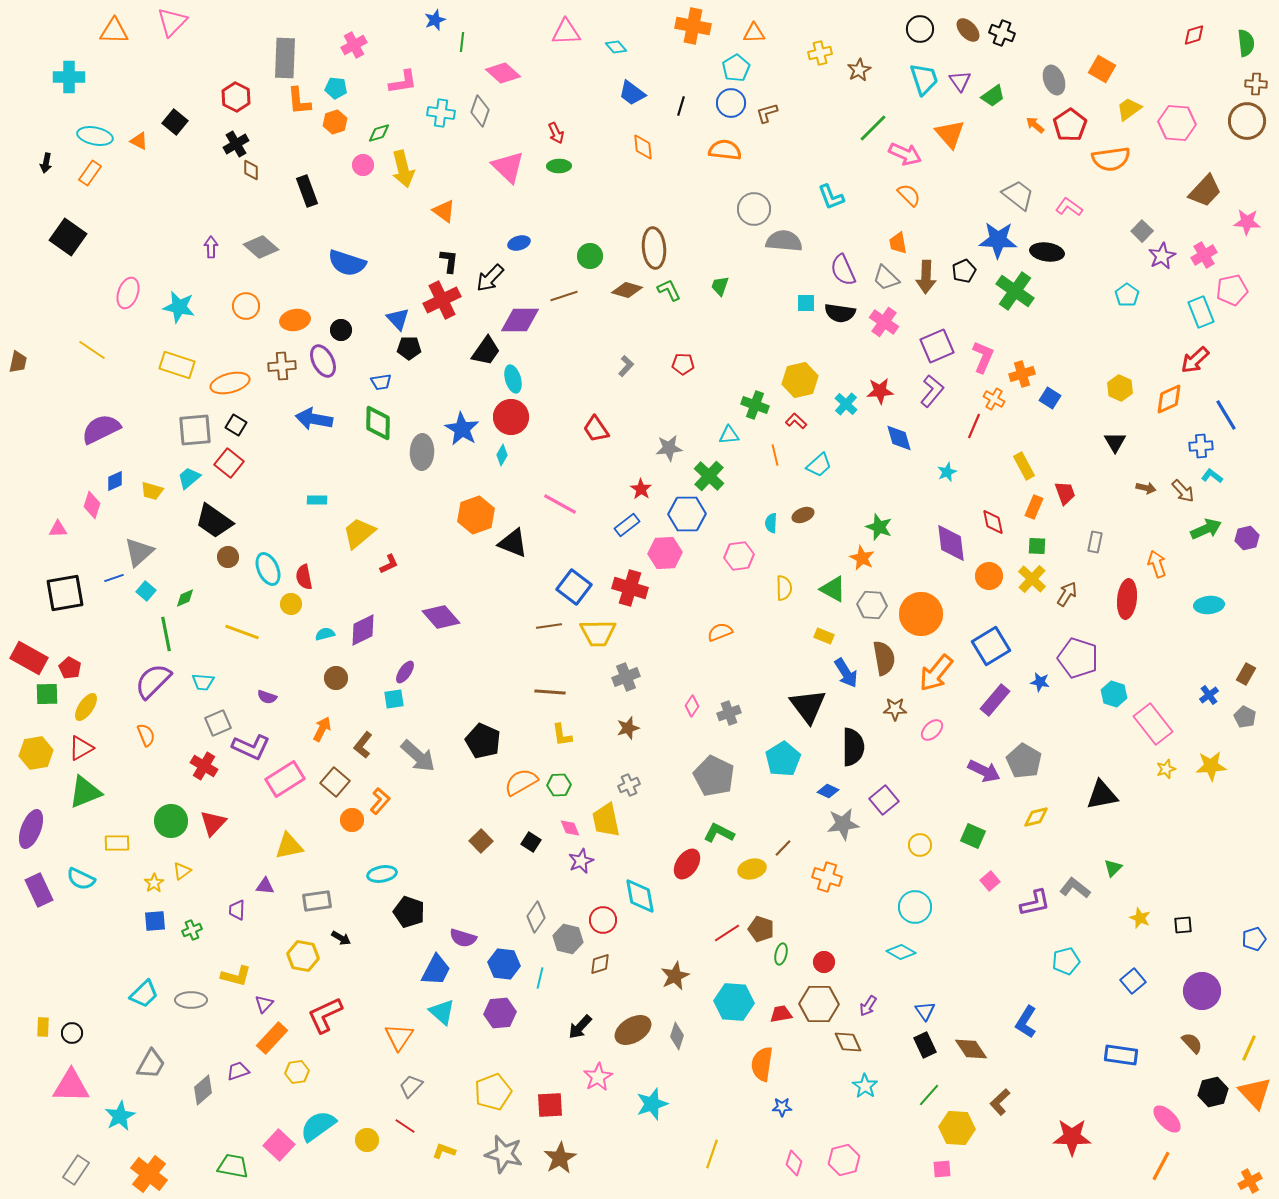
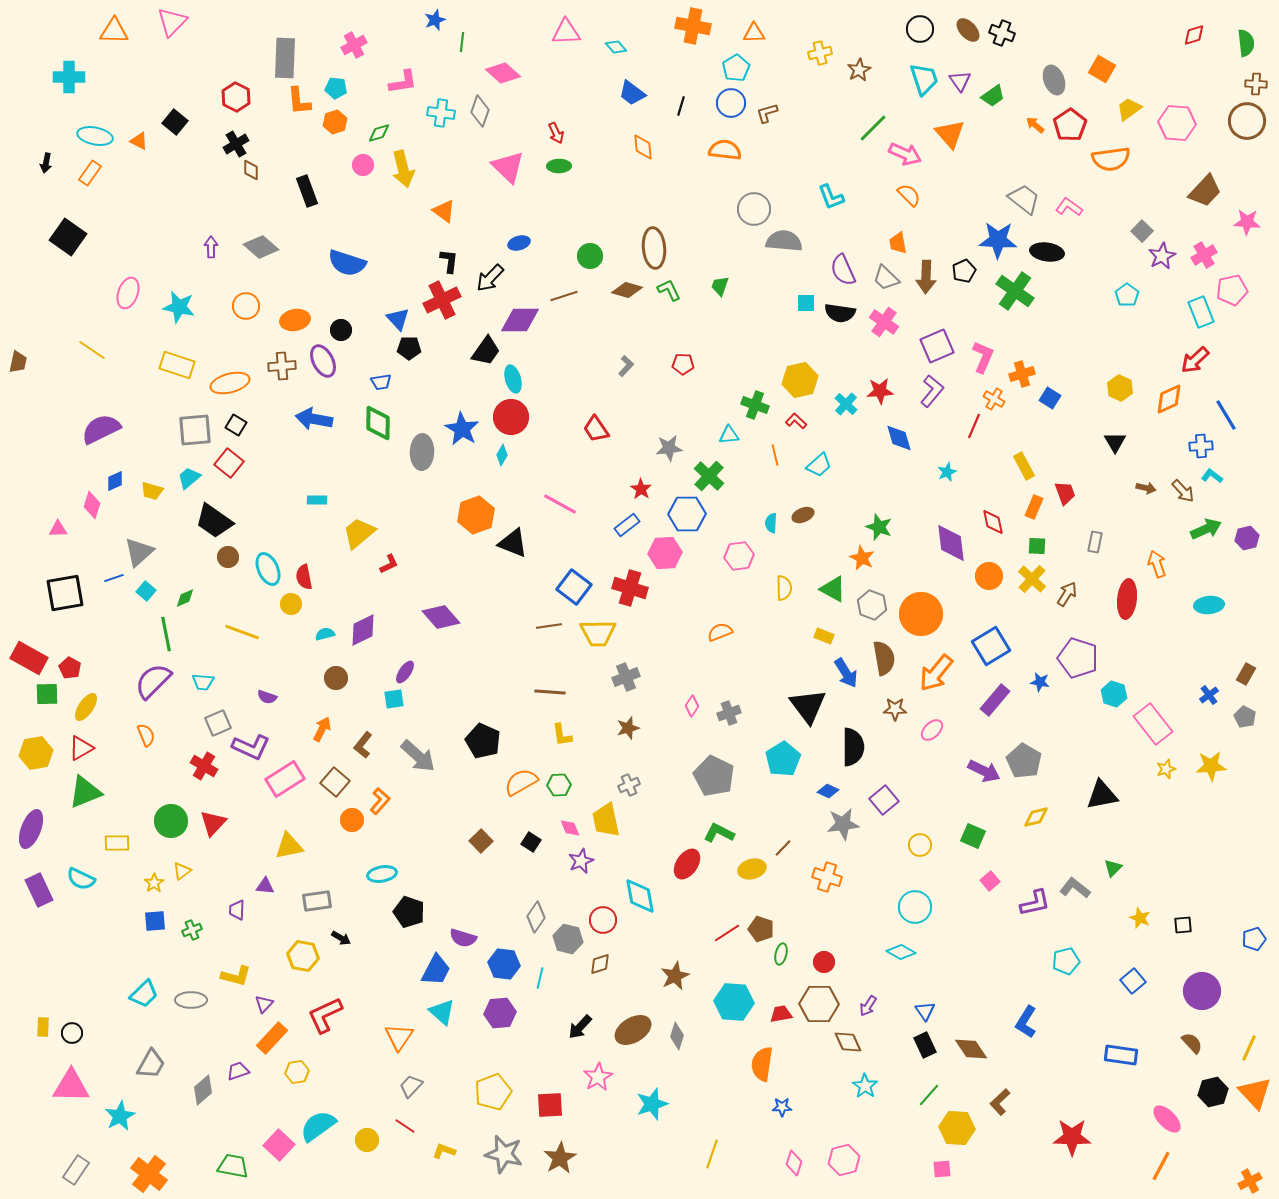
gray trapezoid at (1018, 195): moved 6 px right, 4 px down
gray hexagon at (872, 605): rotated 16 degrees clockwise
